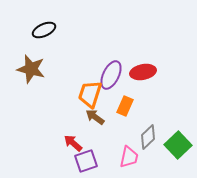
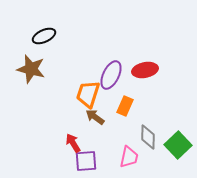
black ellipse: moved 6 px down
red ellipse: moved 2 px right, 2 px up
orange trapezoid: moved 2 px left
gray diamond: rotated 45 degrees counterclockwise
red arrow: rotated 18 degrees clockwise
purple square: rotated 15 degrees clockwise
